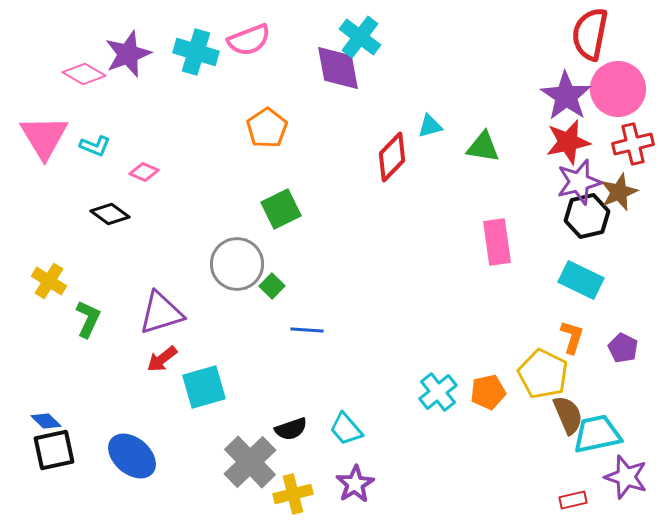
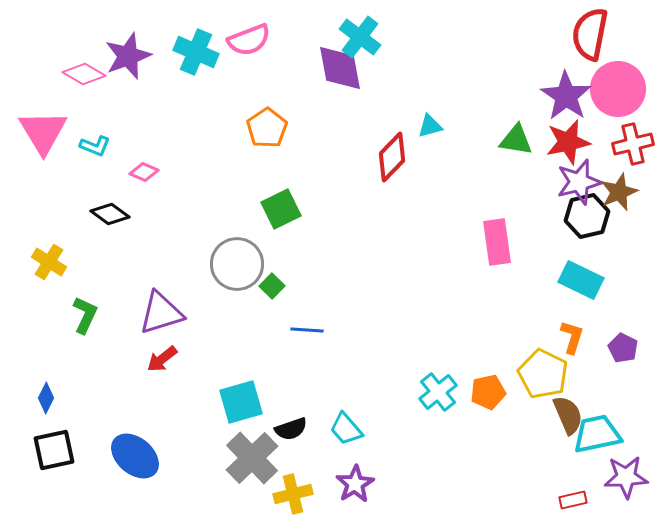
cyan cross at (196, 52): rotated 6 degrees clockwise
purple star at (128, 54): moved 2 px down
purple diamond at (338, 68): moved 2 px right
pink triangle at (44, 137): moved 1 px left, 5 px up
green triangle at (483, 147): moved 33 px right, 7 px up
yellow cross at (49, 281): moved 19 px up
green L-shape at (88, 319): moved 3 px left, 4 px up
cyan square at (204, 387): moved 37 px right, 15 px down
blue diamond at (46, 421): moved 23 px up; rotated 72 degrees clockwise
blue ellipse at (132, 456): moved 3 px right
gray cross at (250, 462): moved 2 px right, 4 px up
purple star at (626, 477): rotated 21 degrees counterclockwise
